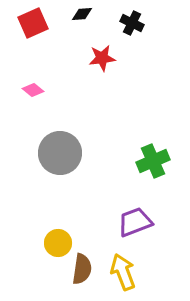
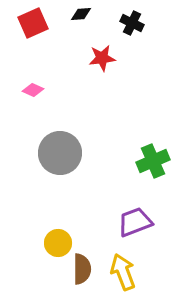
black diamond: moved 1 px left
pink diamond: rotated 15 degrees counterclockwise
brown semicircle: rotated 8 degrees counterclockwise
